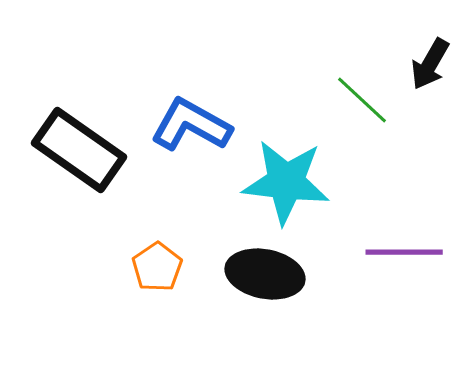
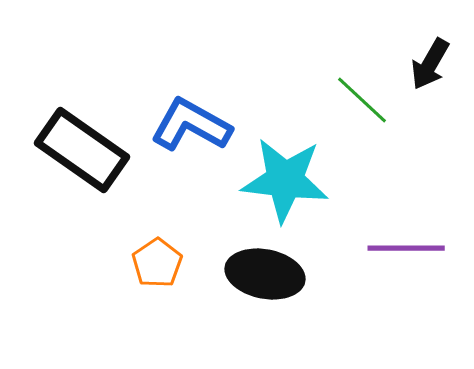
black rectangle: moved 3 px right
cyan star: moved 1 px left, 2 px up
purple line: moved 2 px right, 4 px up
orange pentagon: moved 4 px up
